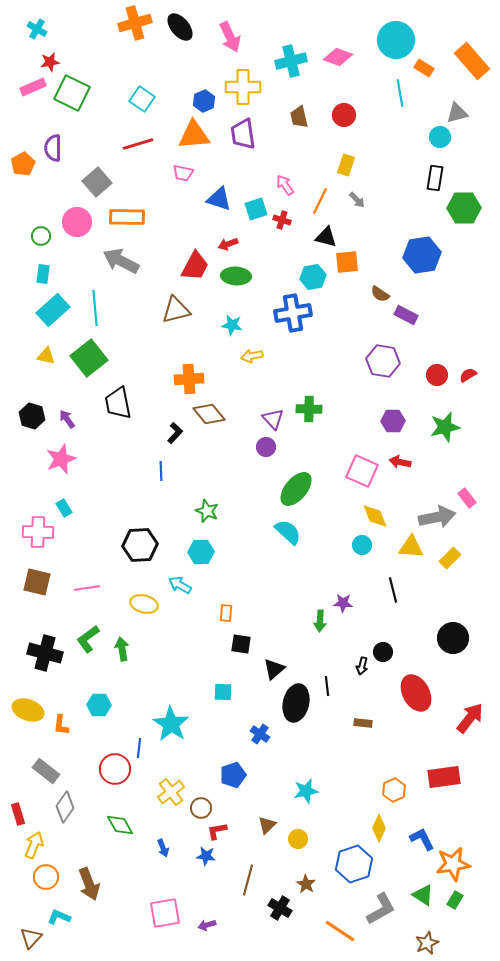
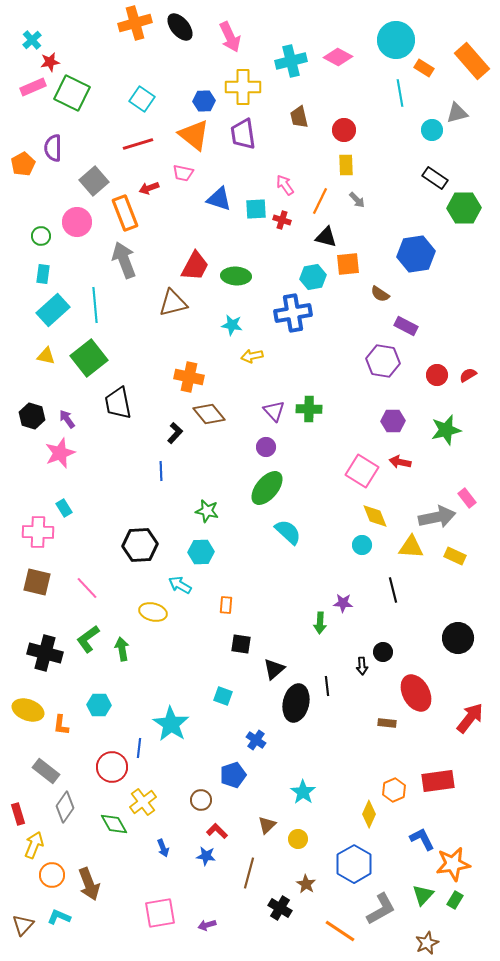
cyan cross at (37, 29): moved 5 px left, 11 px down; rotated 18 degrees clockwise
pink diamond at (338, 57): rotated 8 degrees clockwise
blue hexagon at (204, 101): rotated 20 degrees clockwise
red circle at (344, 115): moved 15 px down
orange triangle at (194, 135): rotated 44 degrees clockwise
cyan circle at (440, 137): moved 8 px left, 7 px up
yellow rectangle at (346, 165): rotated 20 degrees counterclockwise
black rectangle at (435, 178): rotated 65 degrees counterclockwise
gray square at (97, 182): moved 3 px left, 1 px up
cyan square at (256, 209): rotated 15 degrees clockwise
orange rectangle at (127, 217): moved 2 px left, 4 px up; rotated 68 degrees clockwise
red arrow at (228, 244): moved 79 px left, 56 px up
blue hexagon at (422, 255): moved 6 px left, 1 px up
gray arrow at (121, 261): moved 3 px right, 1 px up; rotated 42 degrees clockwise
orange square at (347, 262): moved 1 px right, 2 px down
cyan line at (95, 308): moved 3 px up
brown triangle at (176, 310): moved 3 px left, 7 px up
purple rectangle at (406, 315): moved 11 px down
orange cross at (189, 379): moved 2 px up; rotated 16 degrees clockwise
purple triangle at (273, 419): moved 1 px right, 8 px up
green star at (445, 427): moved 1 px right, 3 px down
pink star at (61, 459): moved 1 px left, 6 px up
pink square at (362, 471): rotated 8 degrees clockwise
green ellipse at (296, 489): moved 29 px left, 1 px up
green star at (207, 511): rotated 10 degrees counterclockwise
yellow rectangle at (450, 558): moved 5 px right, 2 px up; rotated 70 degrees clockwise
pink line at (87, 588): rotated 55 degrees clockwise
yellow ellipse at (144, 604): moved 9 px right, 8 px down
orange rectangle at (226, 613): moved 8 px up
green arrow at (320, 621): moved 2 px down
black circle at (453, 638): moved 5 px right
black arrow at (362, 666): rotated 18 degrees counterclockwise
cyan square at (223, 692): moved 4 px down; rotated 18 degrees clockwise
brown rectangle at (363, 723): moved 24 px right
blue cross at (260, 734): moved 4 px left, 6 px down
red circle at (115, 769): moved 3 px left, 2 px up
red rectangle at (444, 777): moved 6 px left, 4 px down
cyan star at (306, 791): moved 3 px left, 1 px down; rotated 25 degrees counterclockwise
yellow cross at (171, 792): moved 28 px left, 10 px down
brown circle at (201, 808): moved 8 px up
green diamond at (120, 825): moved 6 px left, 1 px up
yellow diamond at (379, 828): moved 10 px left, 14 px up
red L-shape at (217, 831): rotated 55 degrees clockwise
blue hexagon at (354, 864): rotated 12 degrees counterclockwise
orange circle at (46, 877): moved 6 px right, 2 px up
brown line at (248, 880): moved 1 px right, 7 px up
green triangle at (423, 895): rotated 40 degrees clockwise
pink square at (165, 913): moved 5 px left
brown triangle at (31, 938): moved 8 px left, 13 px up
